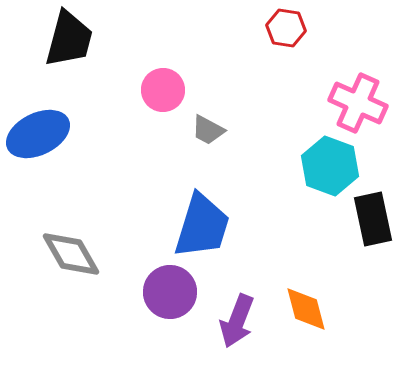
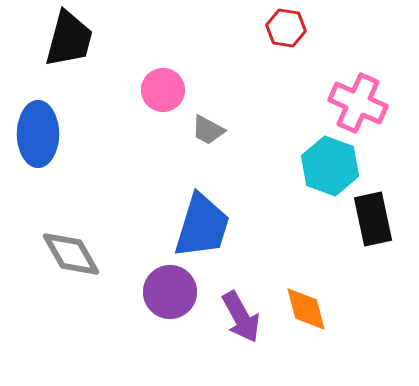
blue ellipse: rotated 64 degrees counterclockwise
purple arrow: moved 4 px right, 4 px up; rotated 50 degrees counterclockwise
